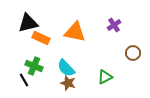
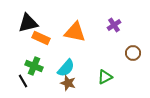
cyan semicircle: rotated 96 degrees counterclockwise
black line: moved 1 px left, 1 px down
